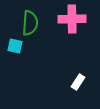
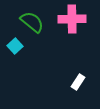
green semicircle: moved 2 px right, 1 px up; rotated 55 degrees counterclockwise
cyan square: rotated 35 degrees clockwise
